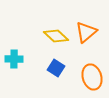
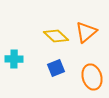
blue square: rotated 36 degrees clockwise
